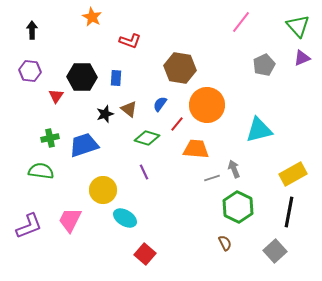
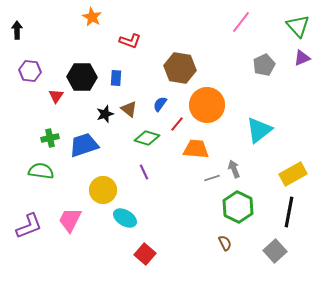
black arrow: moved 15 px left
cyan triangle: rotated 24 degrees counterclockwise
